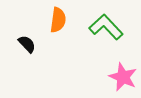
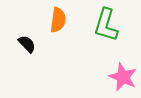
green L-shape: moved 2 px up; rotated 120 degrees counterclockwise
